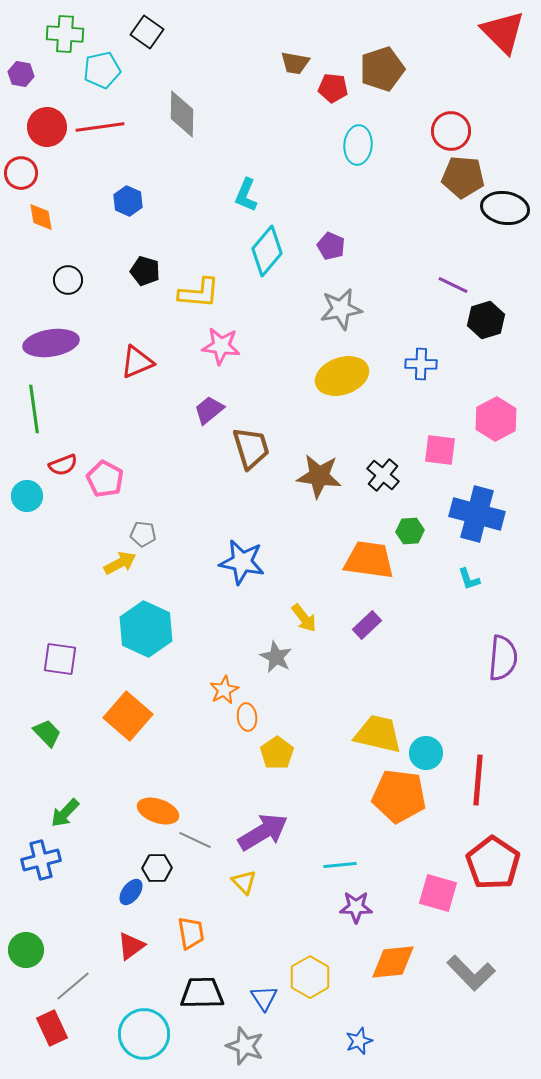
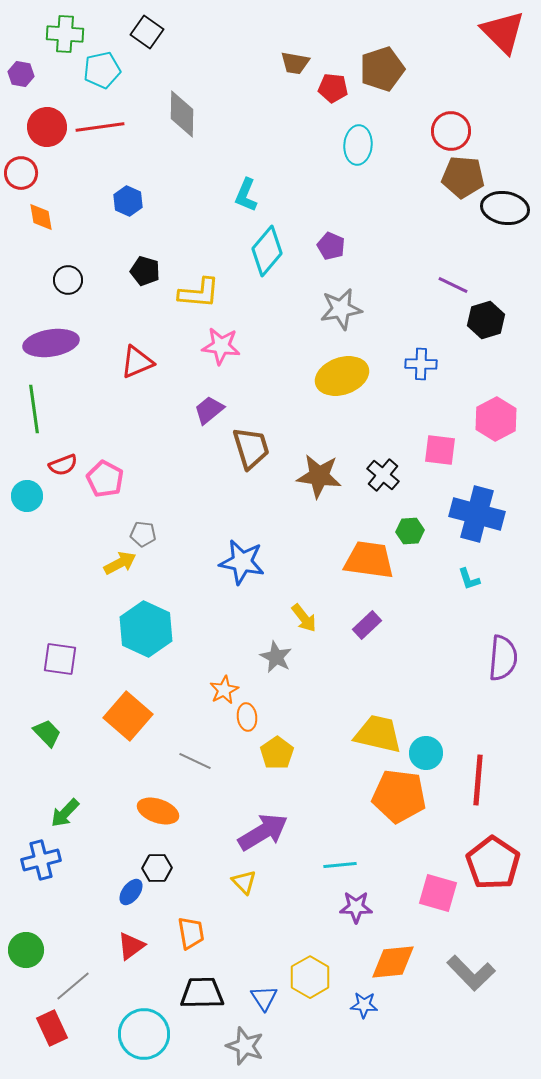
gray line at (195, 840): moved 79 px up
blue star at (359, 1041): moved 5 px right, 36 px up; rotated 24 degrees clockwise
